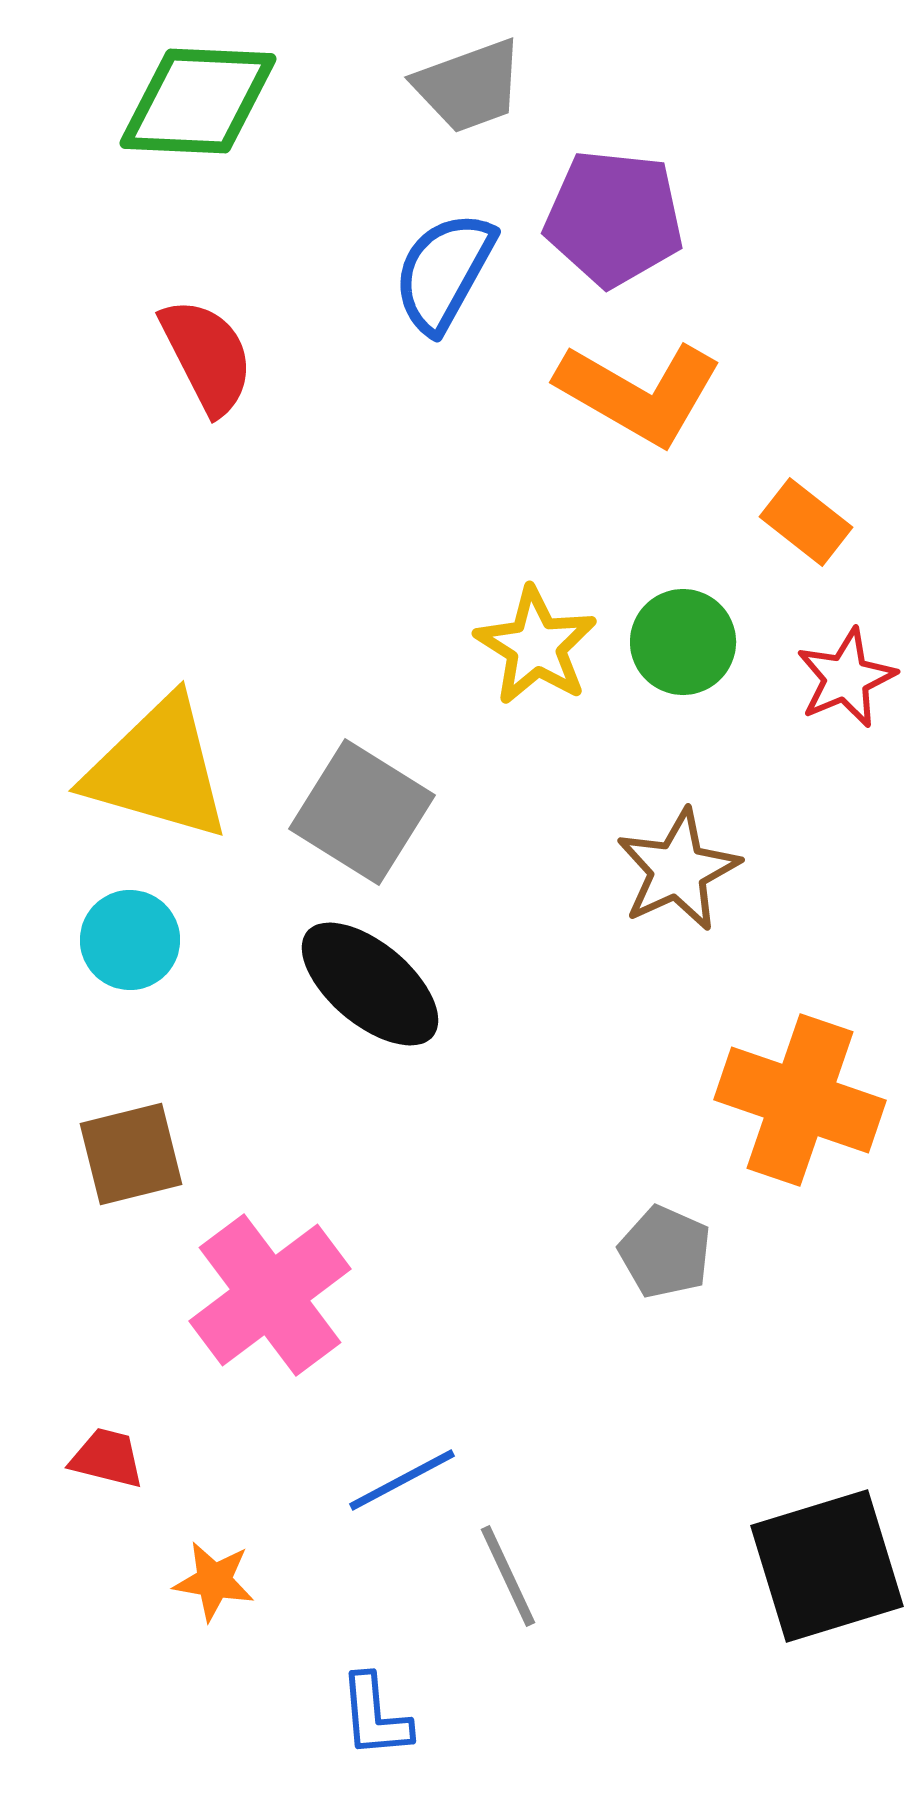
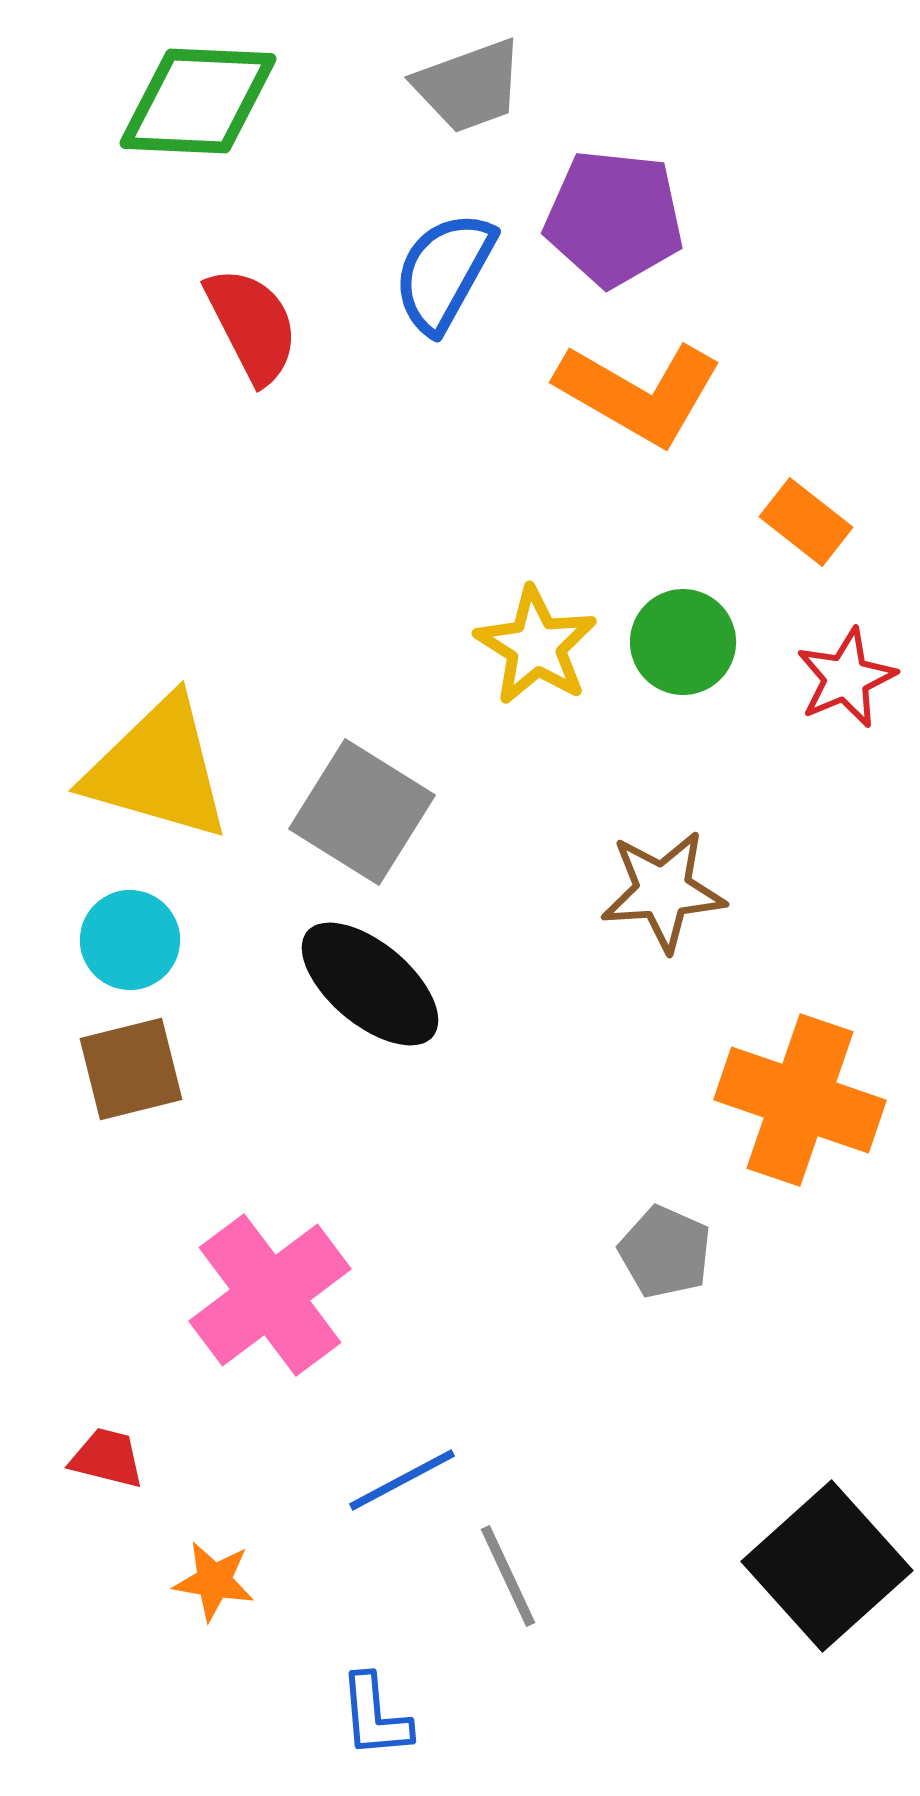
red semicircle: moved 45 px right, 31 px up
brown star: moved 15 px left, 21 px down; rotated 21 degrees clockwise
brown square: moved 85 px up
black square: rotated 25 degrees counterclockwise
